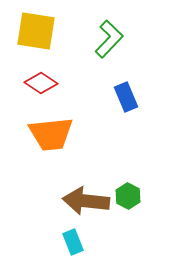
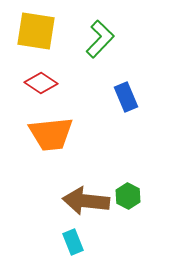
green L-shape: moved 9 px left
